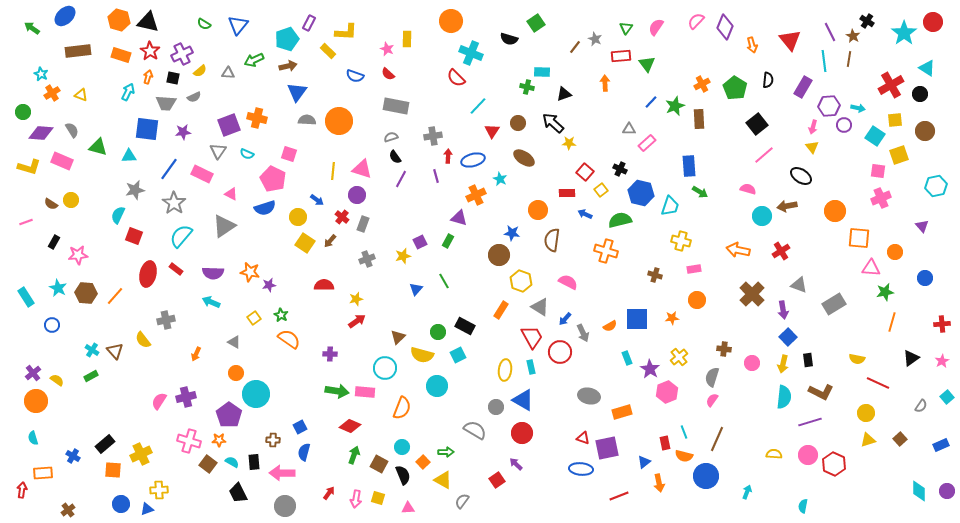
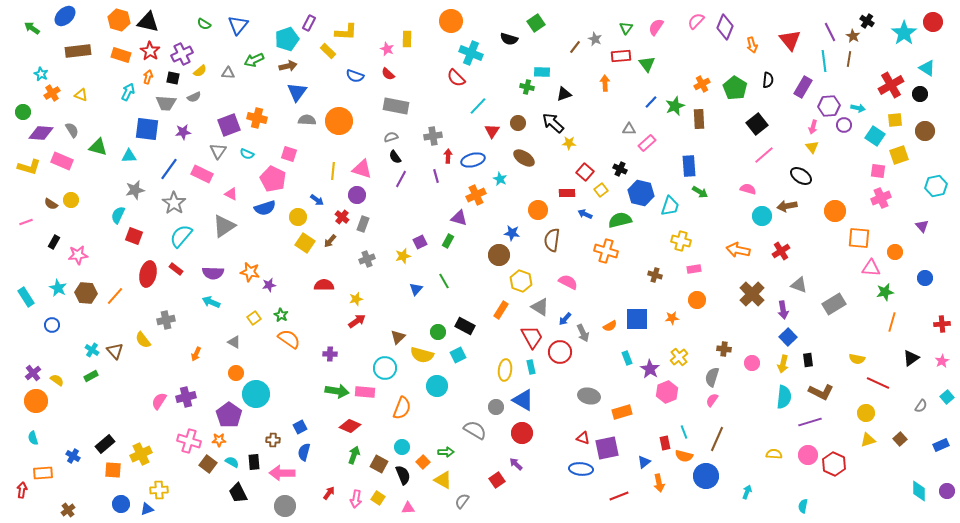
yellow square at (378, 498): rotated 16 degrees clockwise
